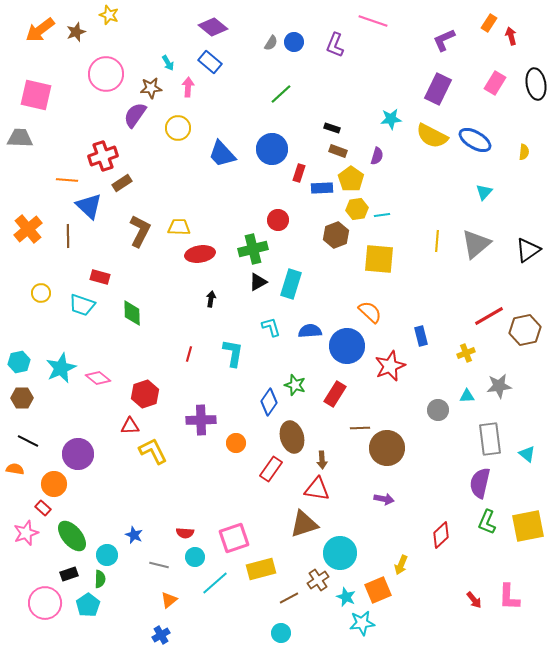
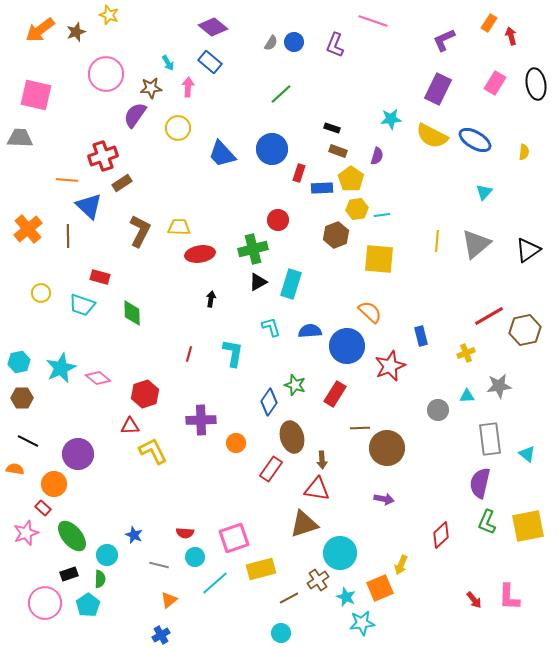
orange square at (378, 590): moved 2 px right, 2 px up
